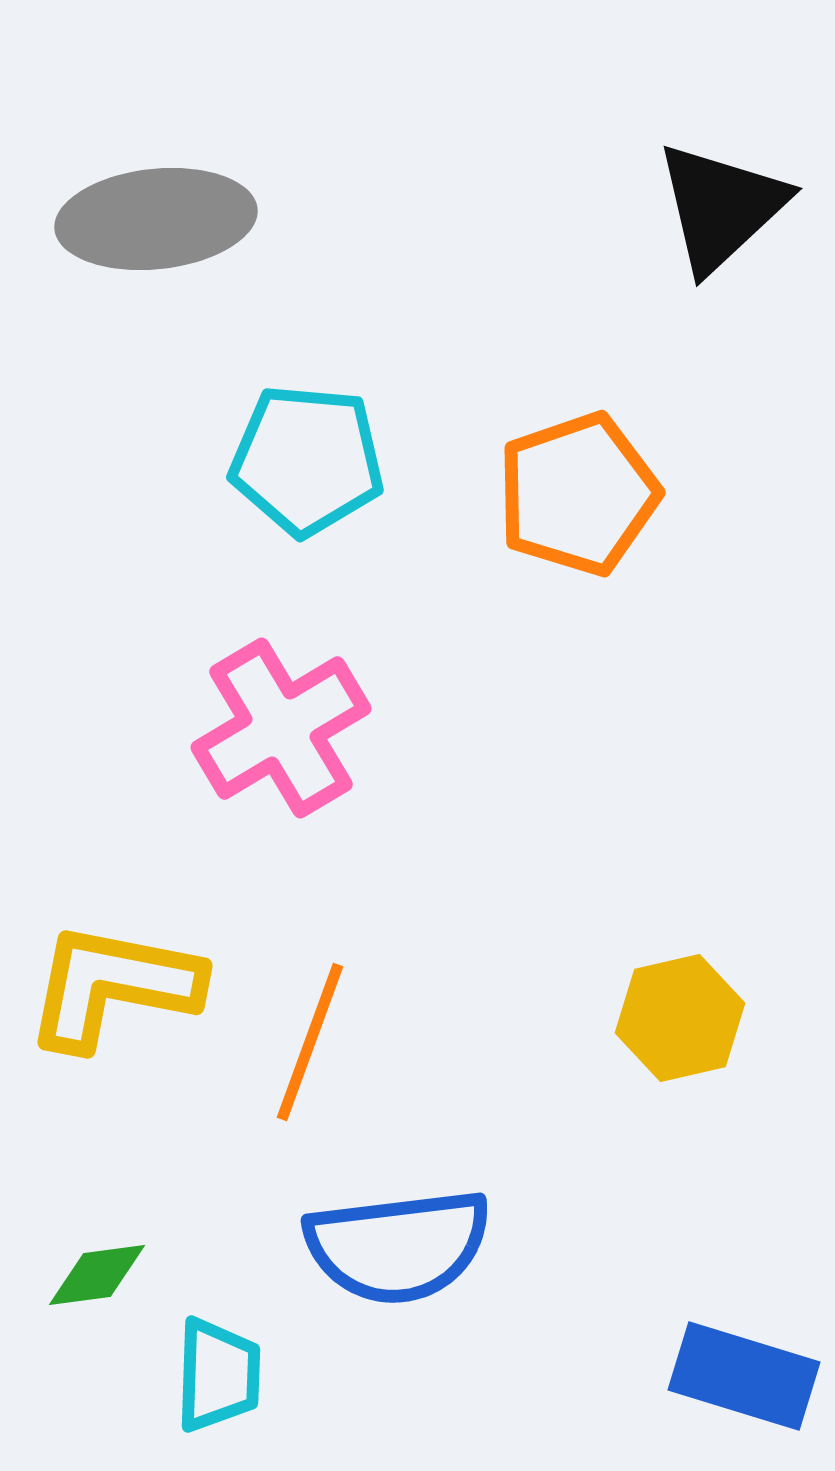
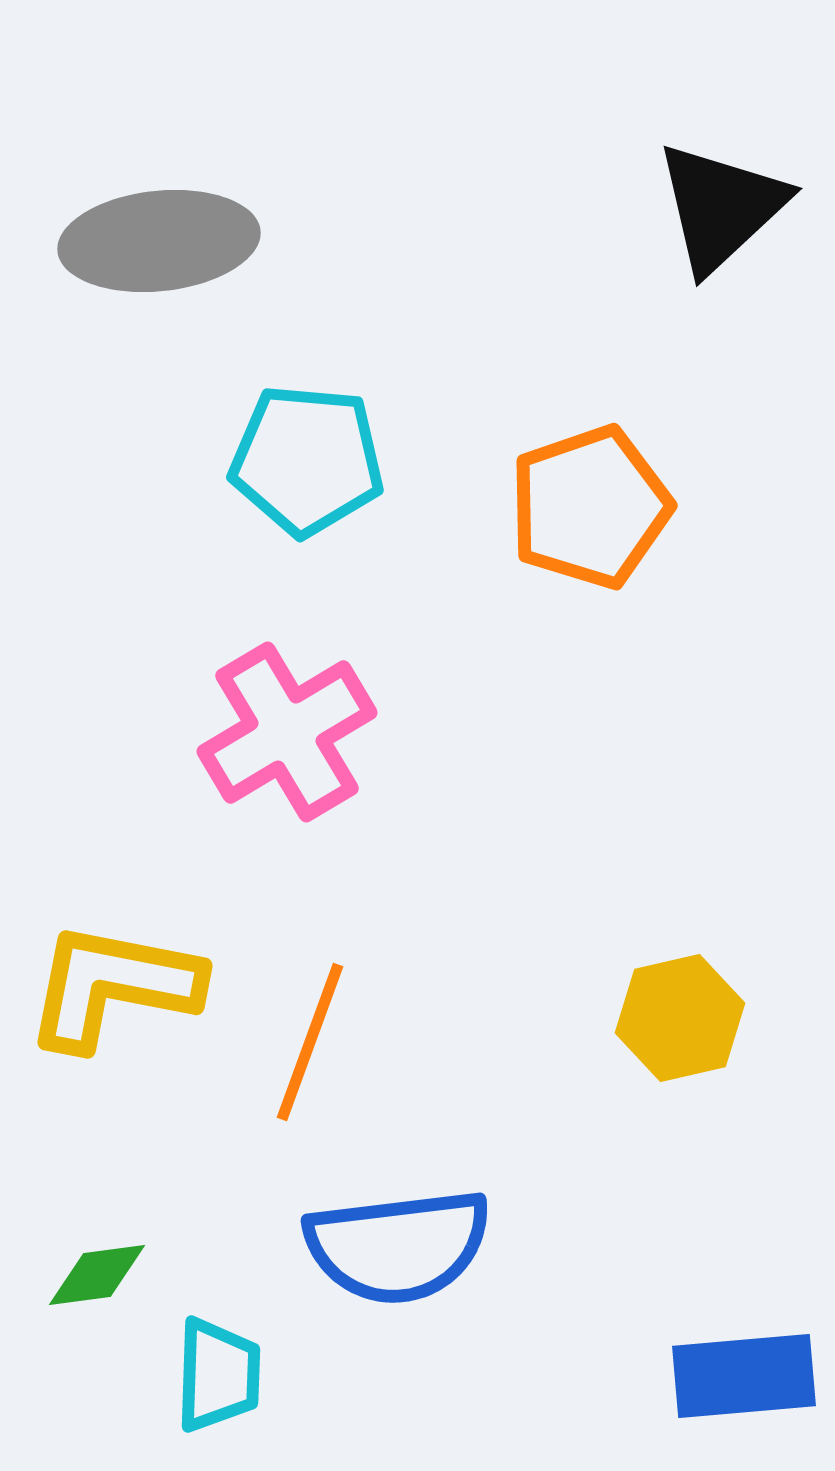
gray ellipse: moved 3 px right, 22 px down
orange pentagon: moved 12 px right, 13 px down
pink cross: moved 6 px right, 4 px down
blue rectangle: rotated 22 degrees counterclockwise
